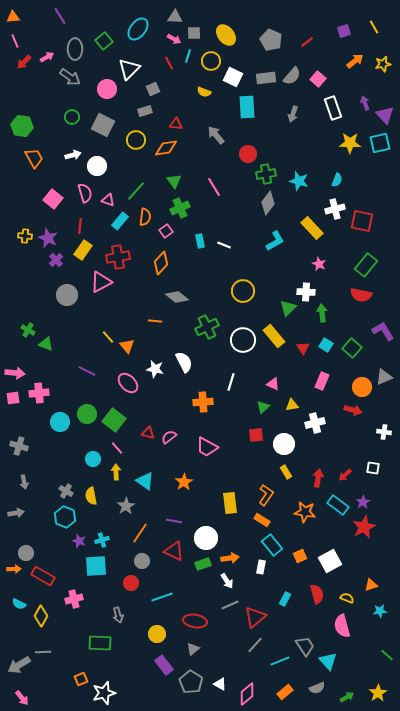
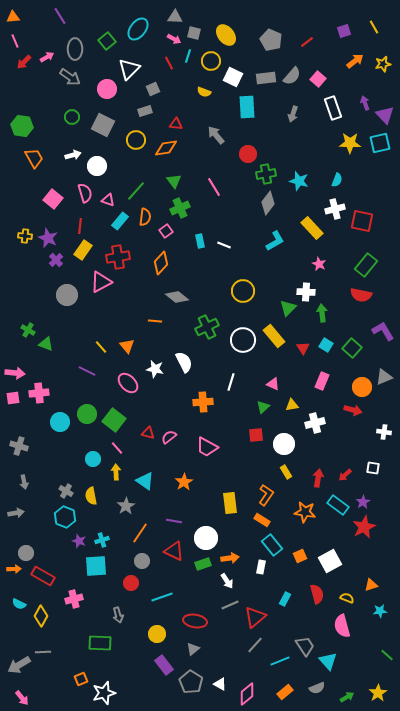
gray square at (194, 33): rotated 16 degrees clockwise
green square at (104, 41): moved 3 px right
yellow line at (108, 337): moved 7 px left, 10 px down
